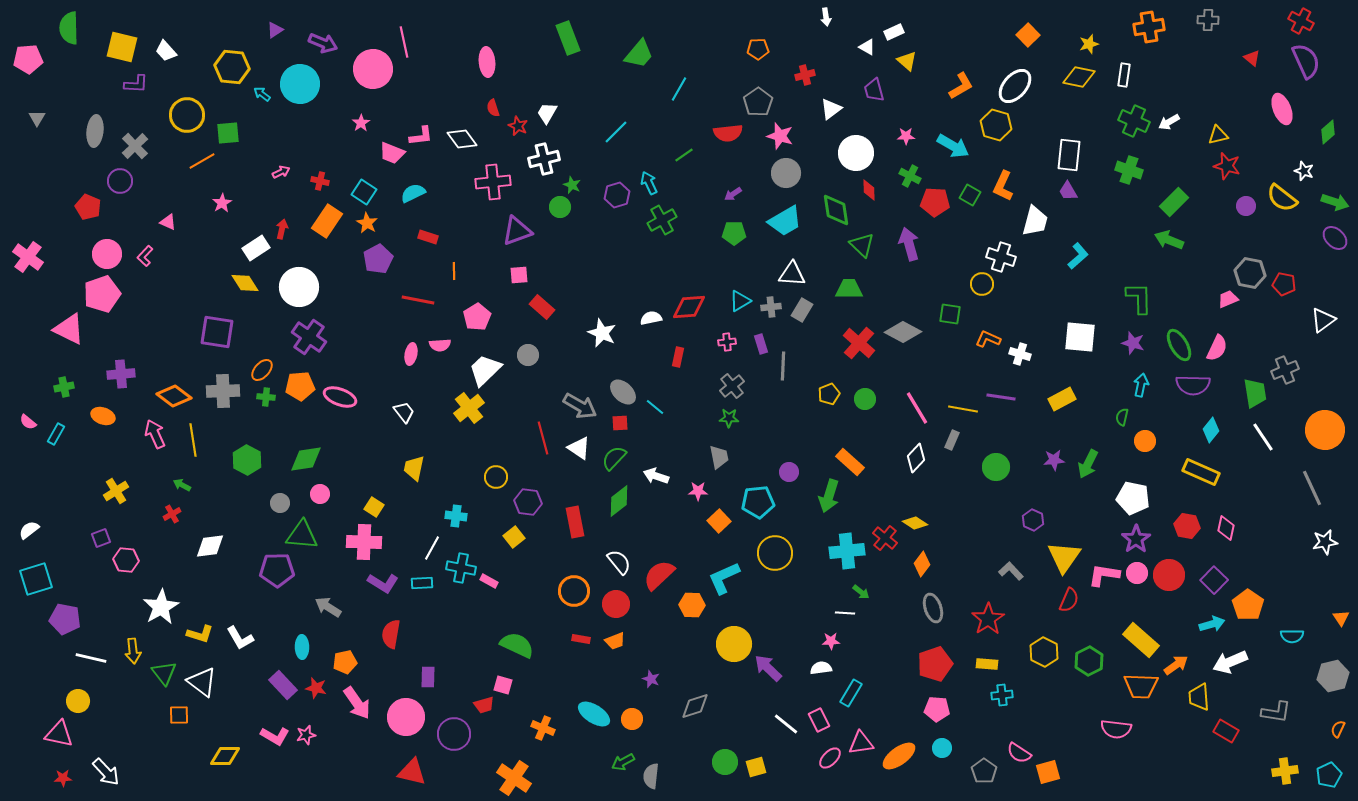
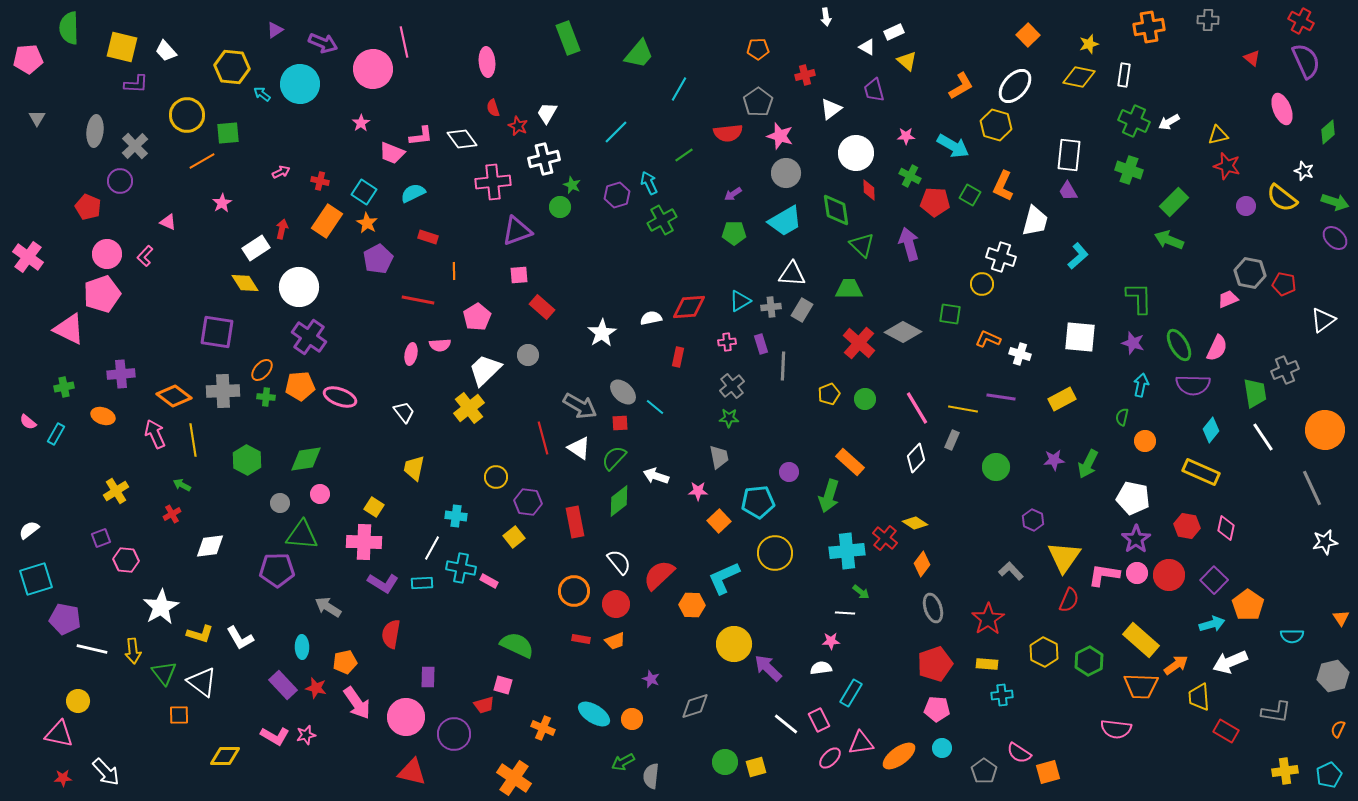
white star at (602, 333): rotated 16 degrees clockwise
white line at (91, 658): moved 1 px right, 9 px up
